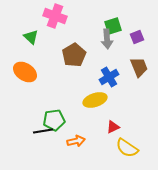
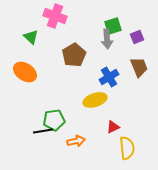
yellow semicircle: rotated 130 degrees counterclockwise
